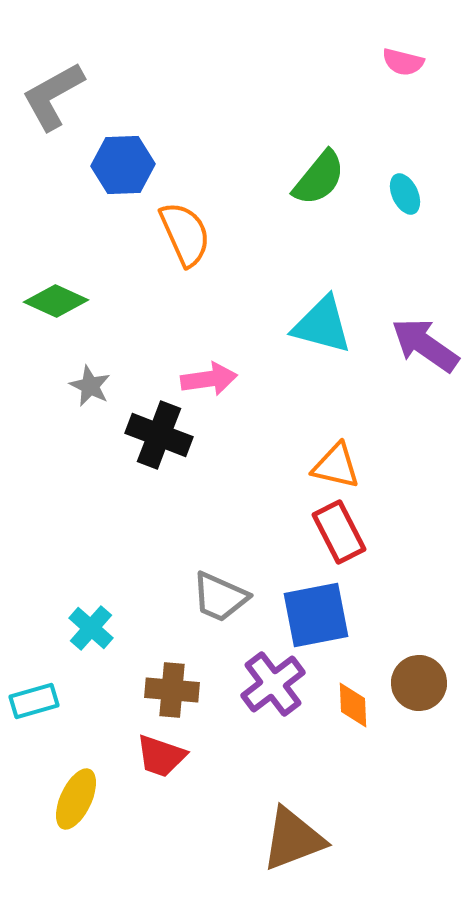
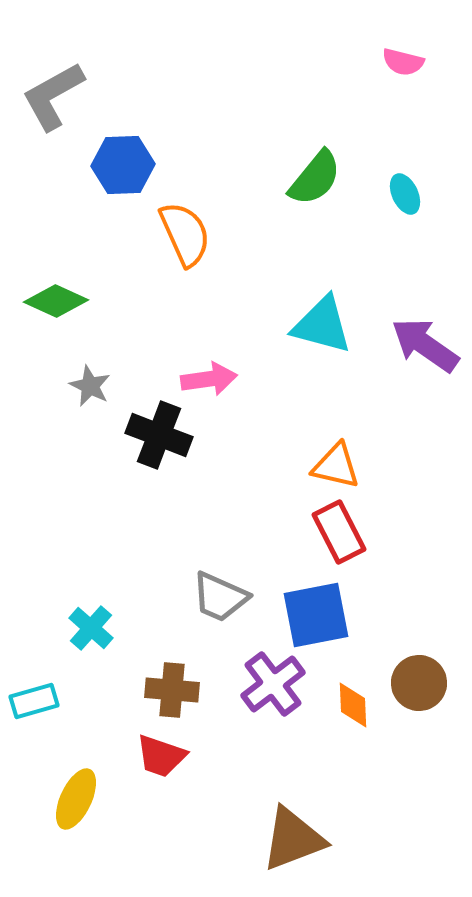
green semicircle: moved 4 px left
